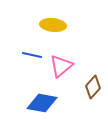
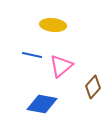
blue diamond: moved 1 px down
